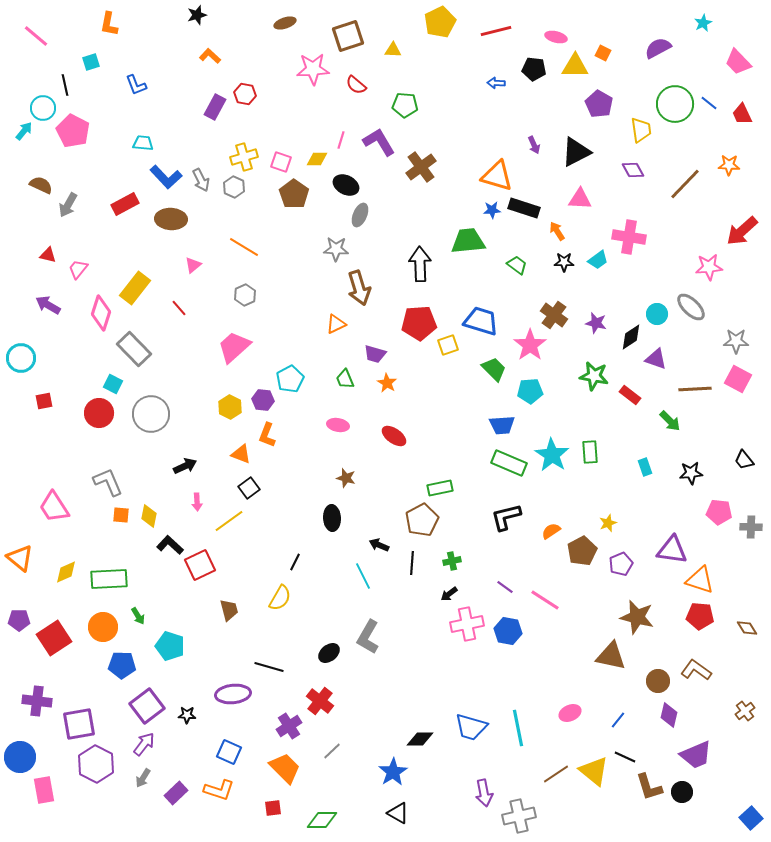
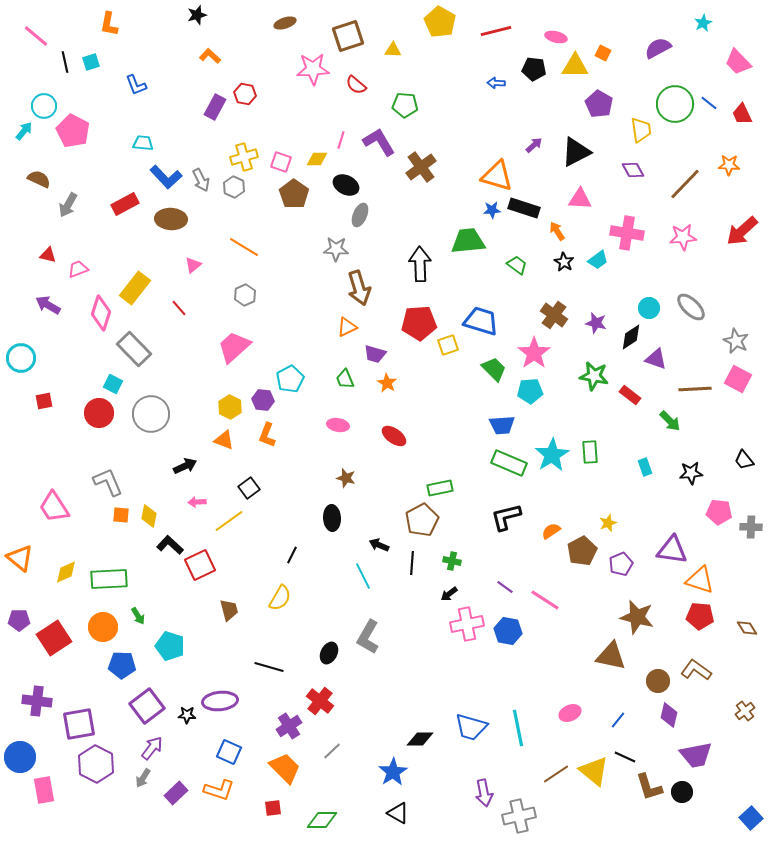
yellow pentagon at (440, 22): rotated 16 degrees counterclockwise
black line at (65, 85): moved 23 px up
cyan circle at (43, 108): moved 1 px right, 2 px up
purple arrow at (534, 145): rotated 108 degrees counterclockwise
brown semicircle at (41, 185): moved 2 px left, 6 px up
pink cross at (629, 237): moved 2 px left, 4 px up
black star at (564, 262): rotated 30 degrees clockwise
pink star at (709, 267): moved 26 px left, 30 px up
pink trapezoid at (78, 269): rotated 30 degrees clockwise
cyan circle at (657, 314): moved 8 px left, 6 px up
orange triangle at (336, 324): moved 11 px right, 3 px down
gray star at (736, 341): rotated 25 degrees clockwise
pink star at (530, 345): moved 4 px right, 8 px down
orange triangle at (241, 454): moved 17 px left, 14 px up
cyan star at (552, 455): rotated 8 degrees clockwise
pink arrow at (197, 502): rotated 90 degrees clockwise
green cross at (452, 561): rotated 24 degrees clockwise
black line at (295, 562): moved 3 px left, 7 px up
black ellipse at (329, 653): rotated 25 degrees counterclockwise
purple ellipse at (233, 694): moved 13 px left, 7 px down
purple arrow at (144, 744): moved 8 px right, 4 px down
purple trapezoid at (696, 755): rotated 12 degrees clockwise
